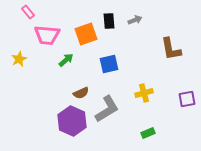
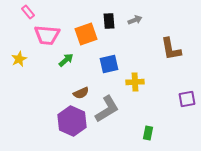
yellow cross: moved 9 px left, 11 px up; rotated 12 degrees clockwise
green rectangle: rotated 56 degrees counterclockwise
